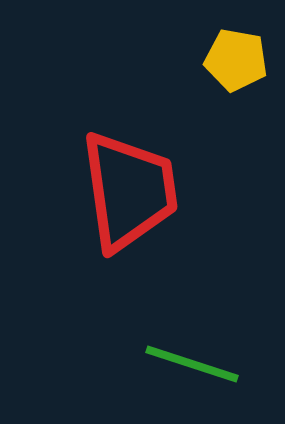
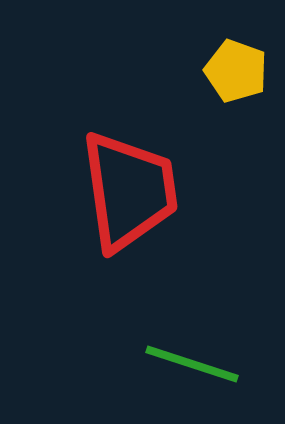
yellow pentagon: moved 11 px down; rotated 10 degrees clockwise
